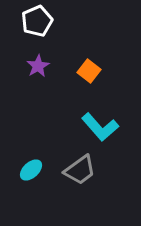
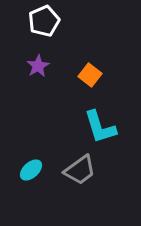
white pentagon: moved 7 px right
orange square: moved 1 px right, 4 px down
cyan L-shape: rotated 24 degrees clockwise
